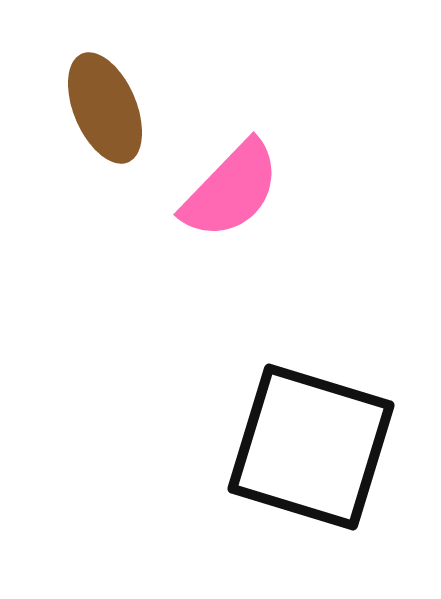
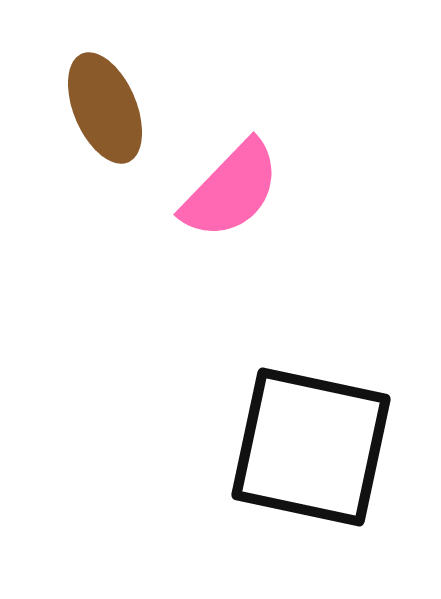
black square: rotated 5 degrees counterclockwise
